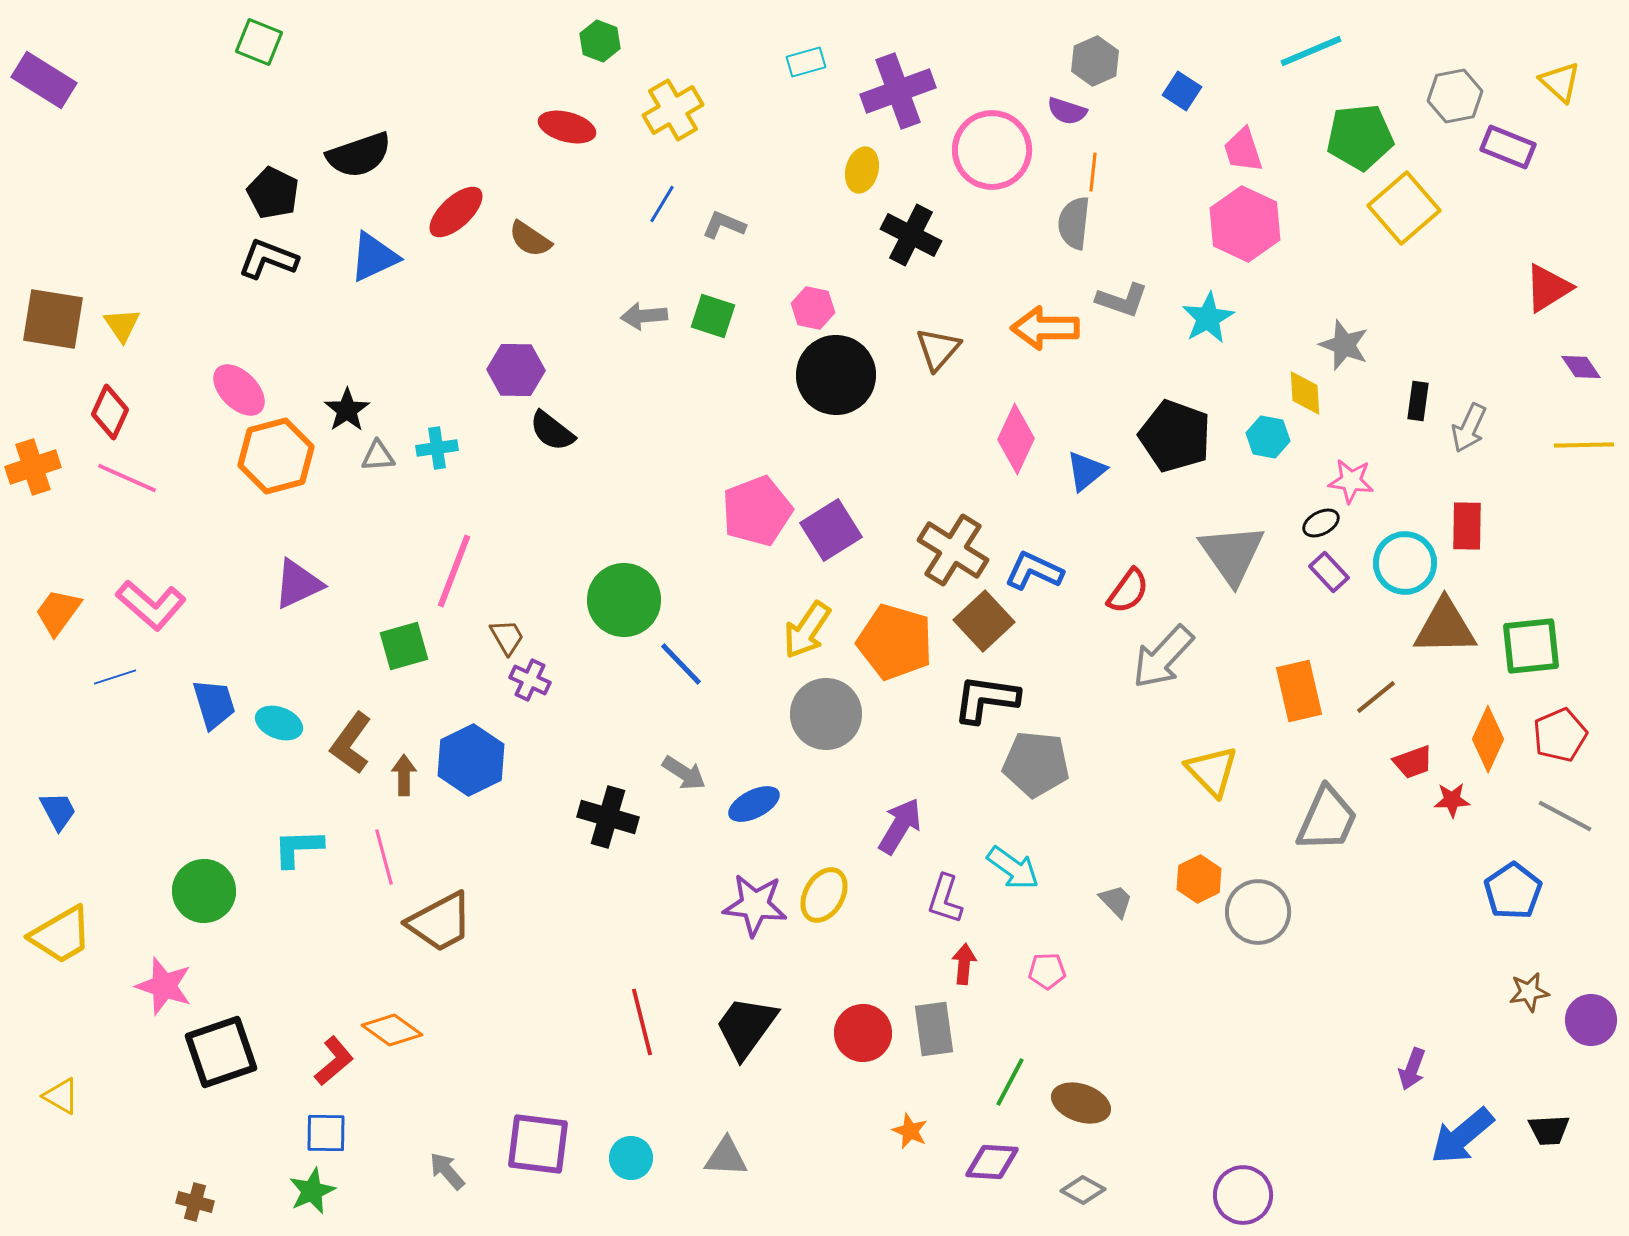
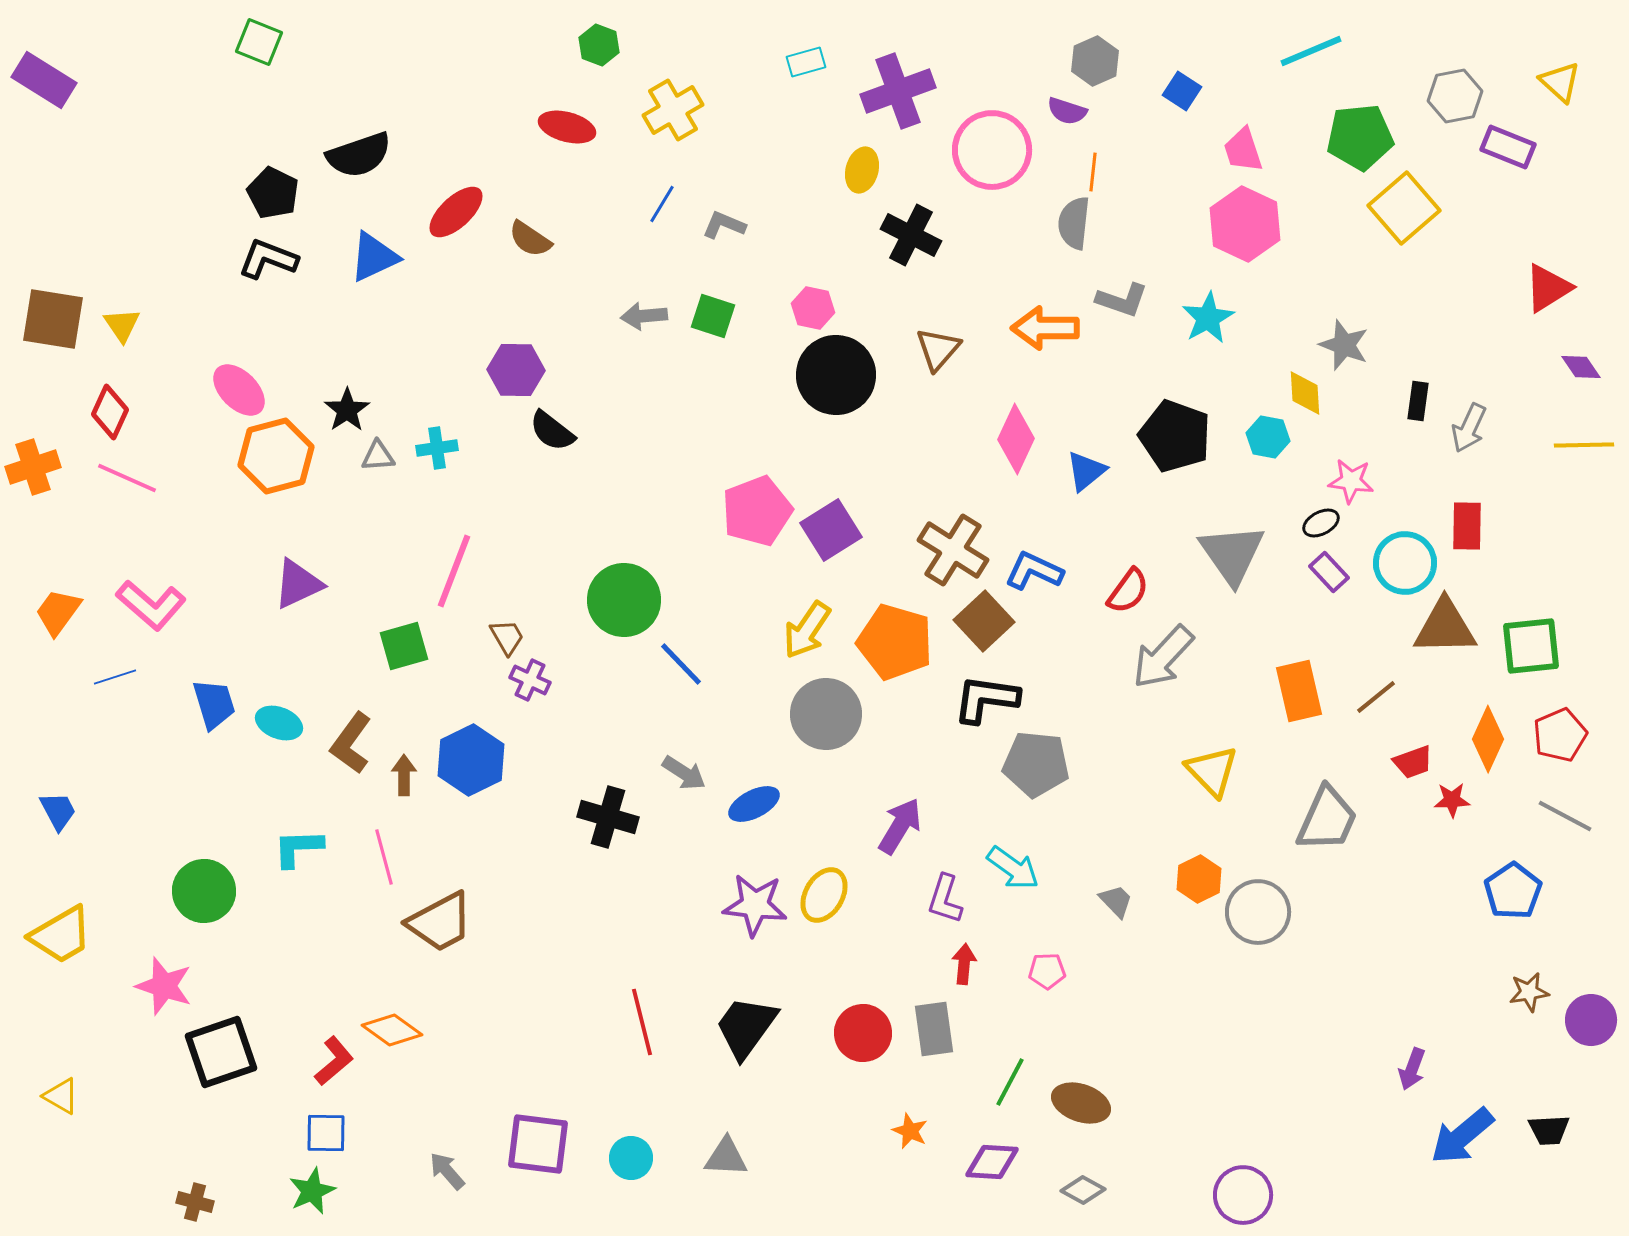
green hexagon at (600, 41): moved 1 px left, 4 px down
